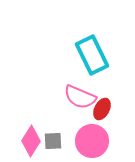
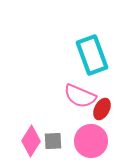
cyan rectangle: rotated 6 degrees clockwise
pink semicircle: moved 1 px up
pink circle: moved 1 px left
